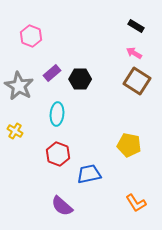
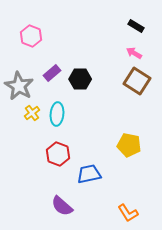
yellow cross: moved 17 px right, 18 px up; rotated 21 degrees clockwise
orange L-shape: moved 8 px left, 10 px down
